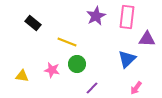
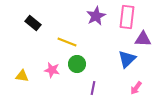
purple triangle: moved 4 px left
purple line: moved 1 px right; rotated 32 degrees counterclockwise
